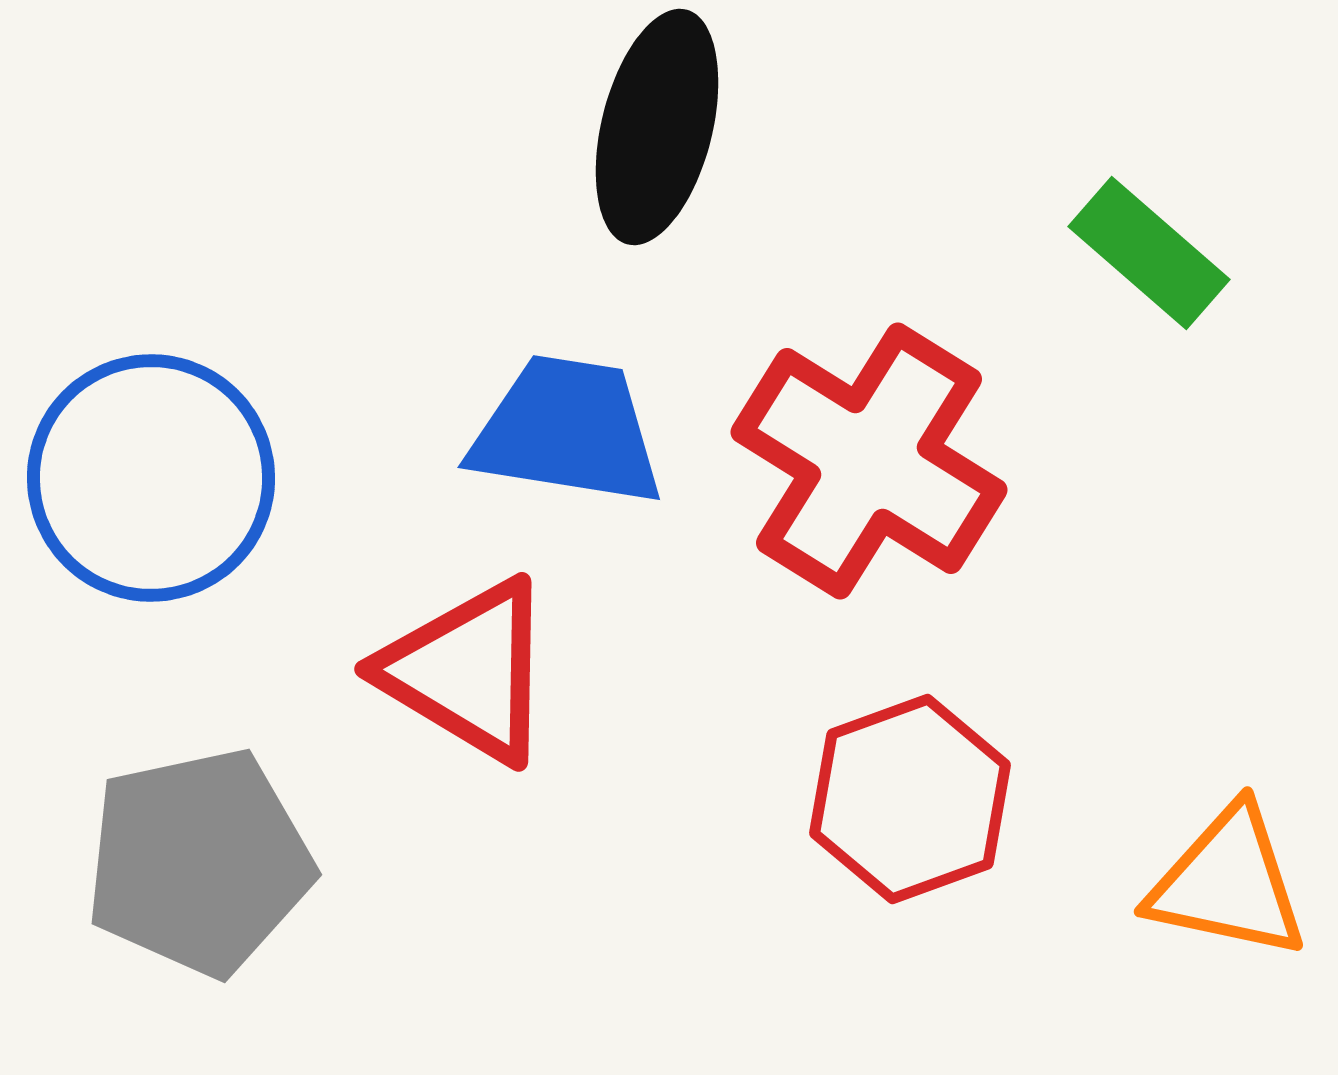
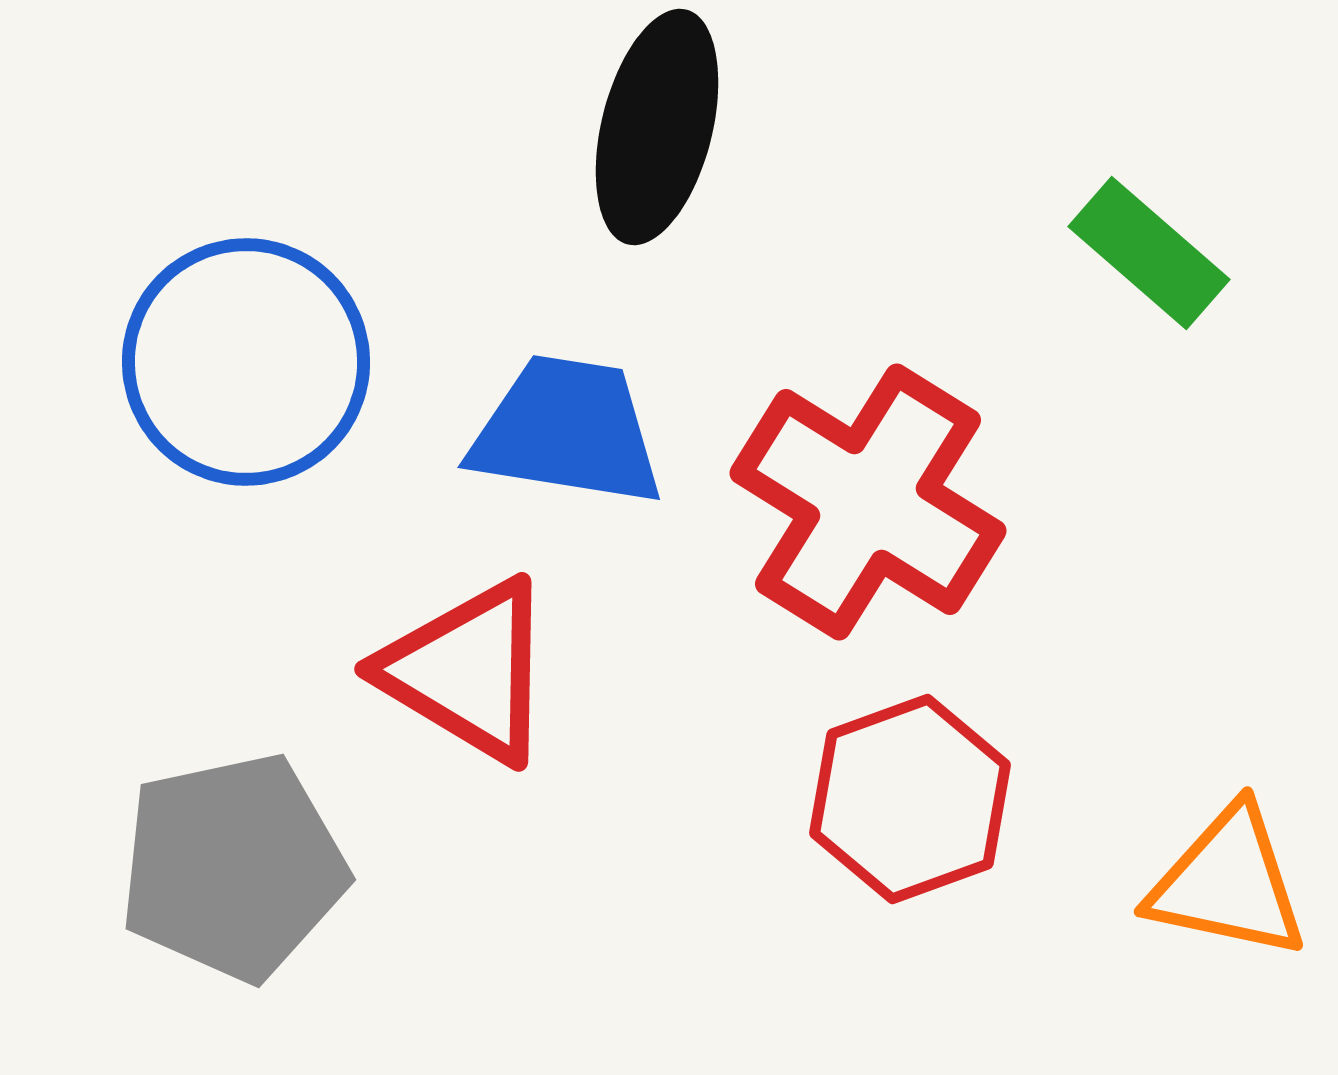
red cross: moved 1 px left, 41 px down
blue circle: moved 95 px right, 116 px up
gray pentagon: moved 34 px right, 5 px down
